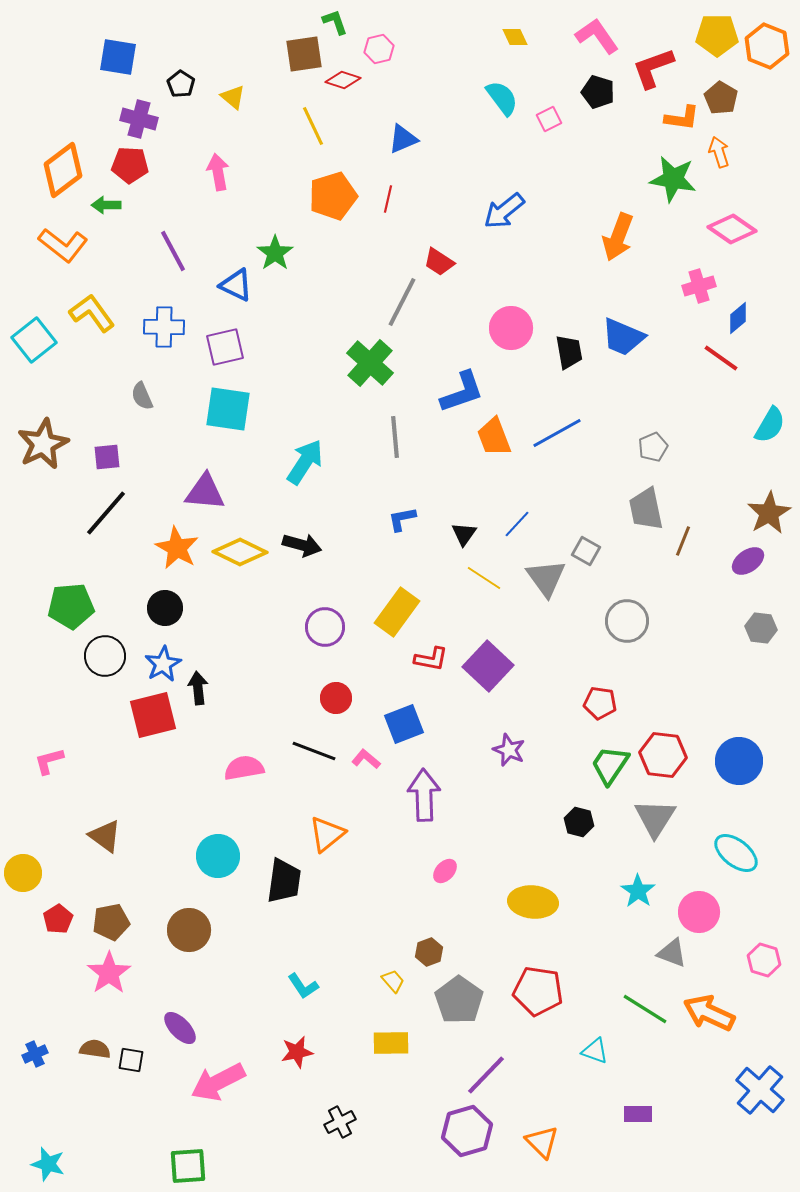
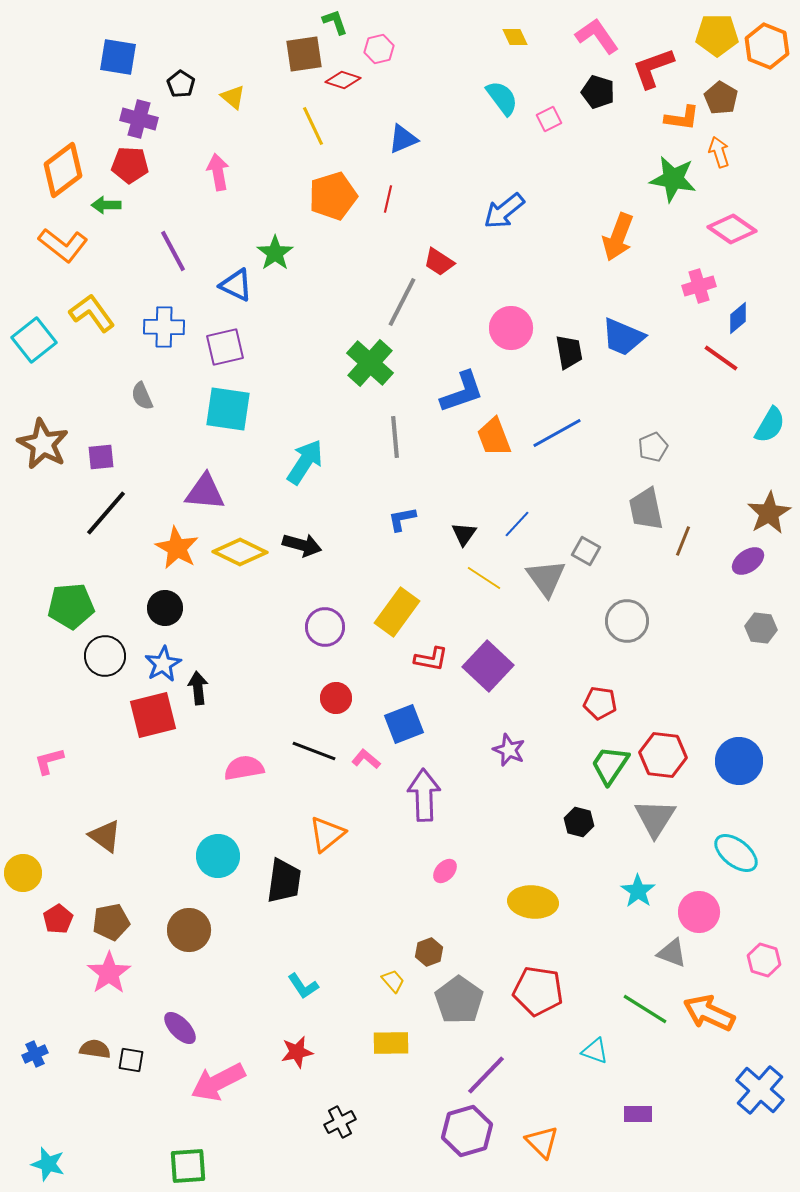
brown star at (43, 444): rotated 18 degrees counterclockwise
purple square at (107, 457): moved 6 px left
